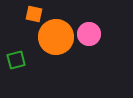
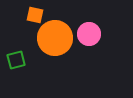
orange square: moved 1 px right, 1 px down
orange circle: moved 1 px left, 1 px down
